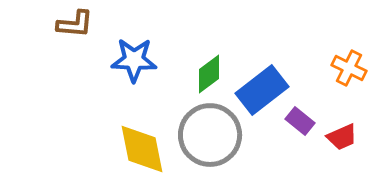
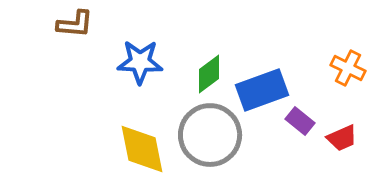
blue star: moved 6 px right, 2 px down
orange cross: moved 1 px left
blue rectangle: rotated 18 degrees clockwise
red trapezoid: moved 1 px down
